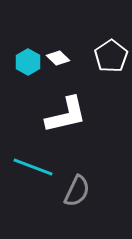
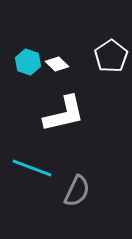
white diamond: moved 1 px left, 6 px down
cyan hexagon: rotated 10 degrees counterclockwise
white L-shape: moved 2 px left, 1 px up
cyan line: moved 1 px left, 1 px down
